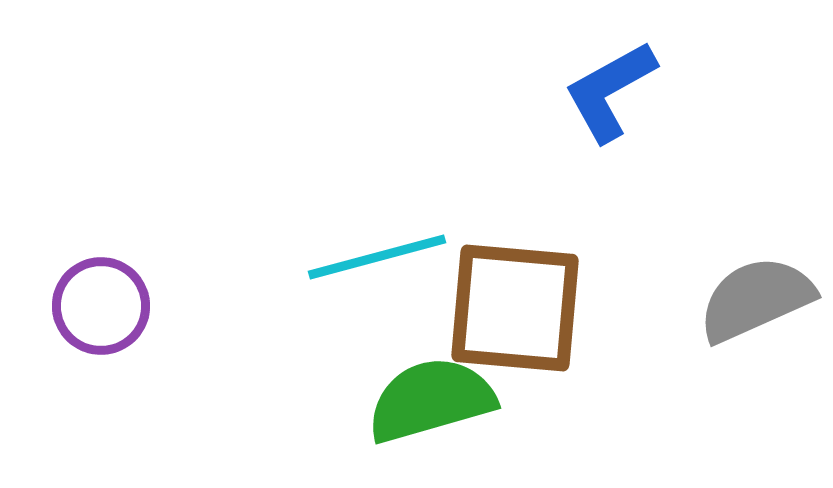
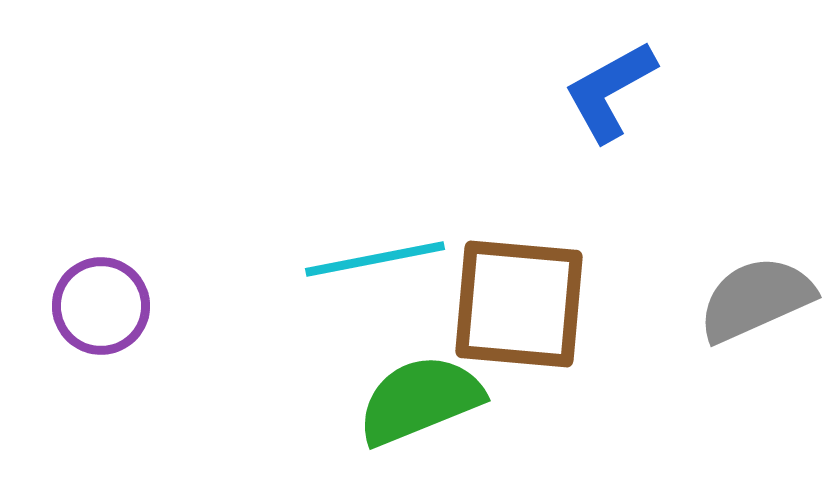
cyan line: moved 2 px left, 2 px down; rotated 4 degrees clockwise
brown square: moved 4 px right, 4 px up
green semicircle: moved 11 px left; rotated 6 degrees counterclockwise
